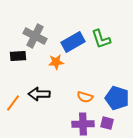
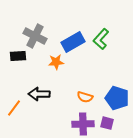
green L-shape: rotated 60 degrees clockwise
orange line: moved 1 px right, 5 px down
